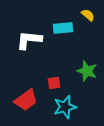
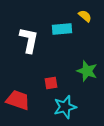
yellow semicircle: moved 3 px left, 1 px down
cyan rectangle: moved 1 px left, 1 px down
white L-shape: rotated 96 degrees clockwise
red square: moved 3 px left
red trapezoid: moved 8 px left; rotated 125 degrees counterclockwise
